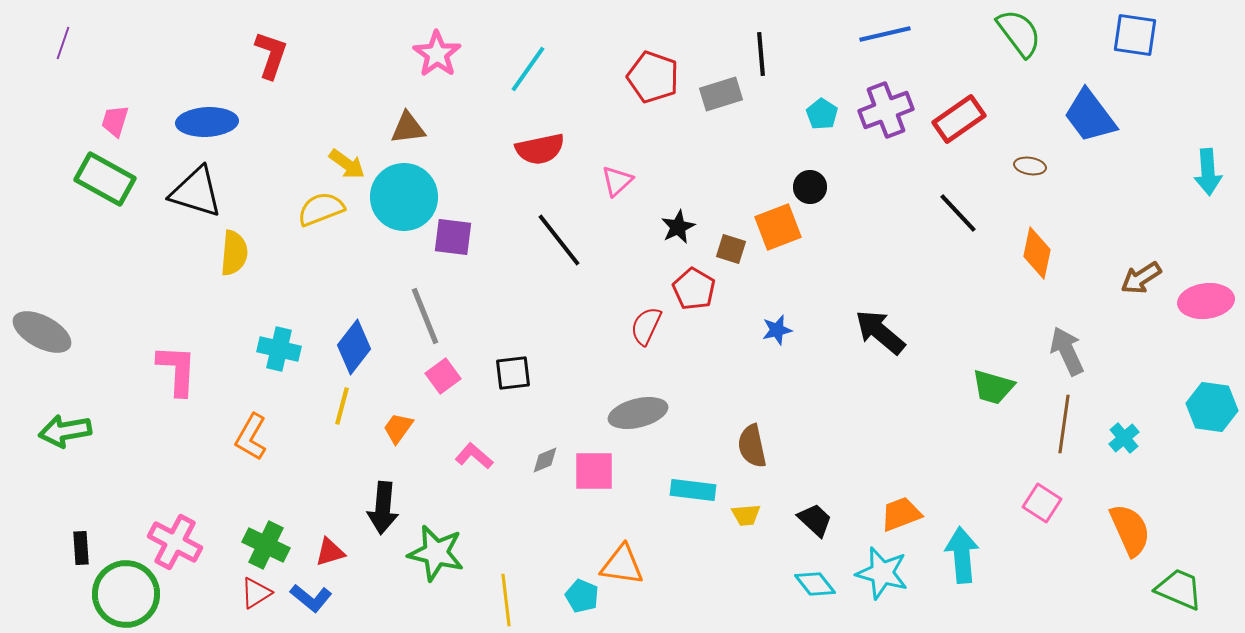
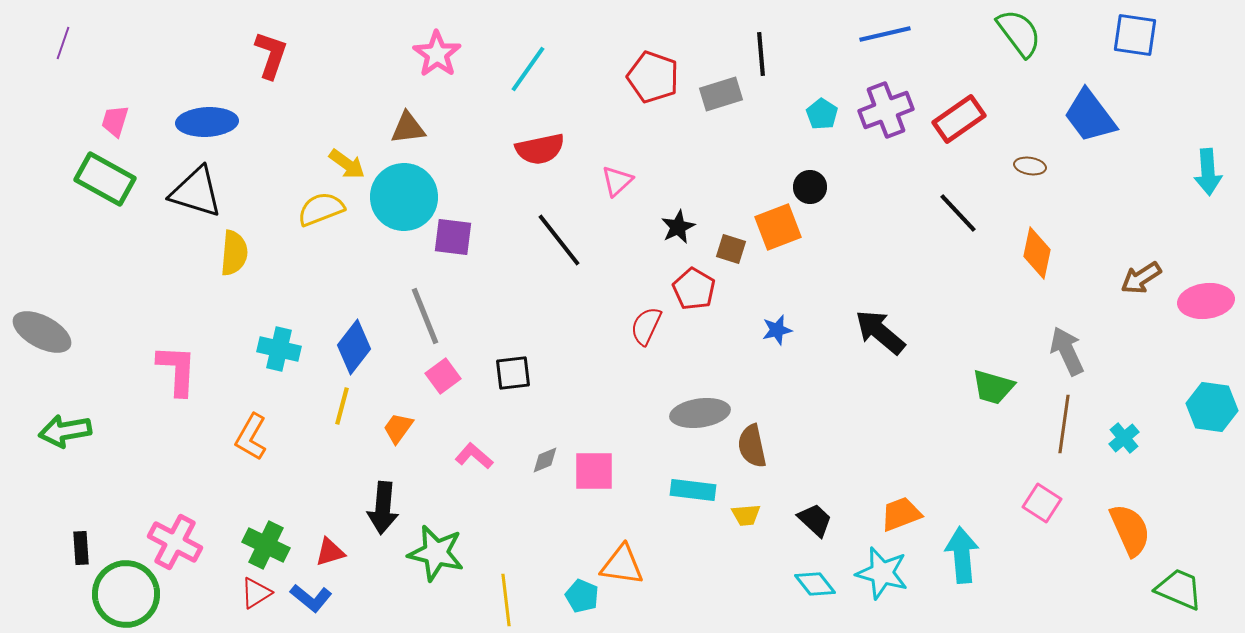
gray ellipse at (638, 413): moved 62 px right; rotated 6 degrees clockwise
